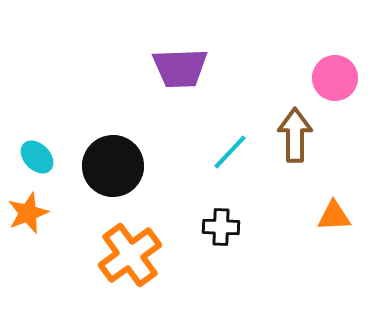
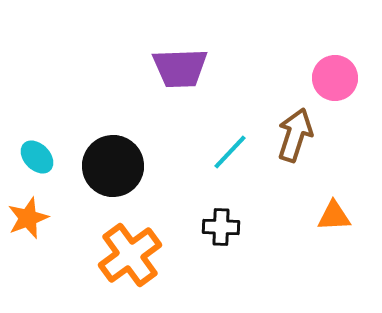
brown arrow: rotated 18 degrees clockwise
orange star: moved 5 px down
